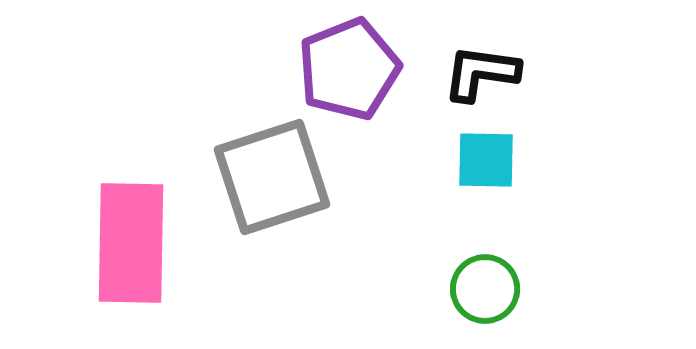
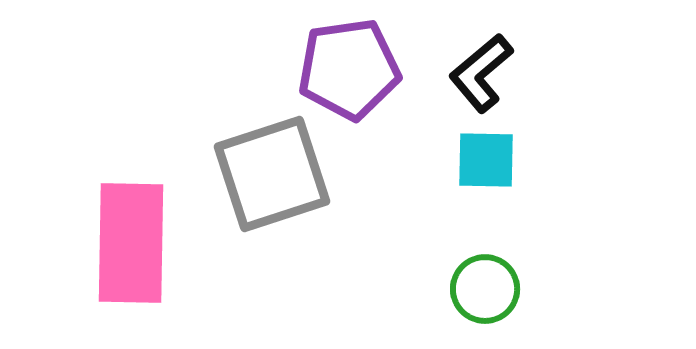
purple pentagon: rotated 14 degrees clockwise
black L-shape: rotated 48 degrees counterclockwise
gray square: moved 3 px up
